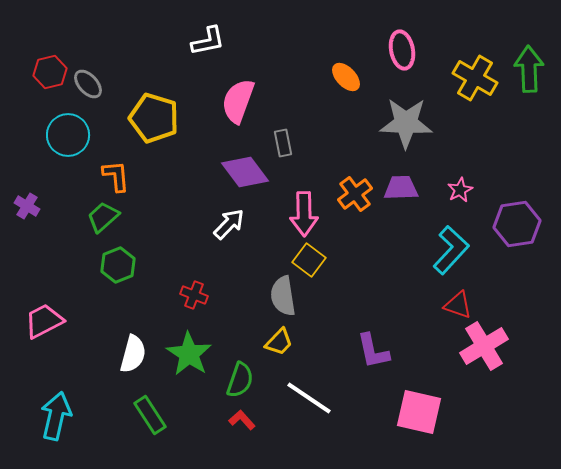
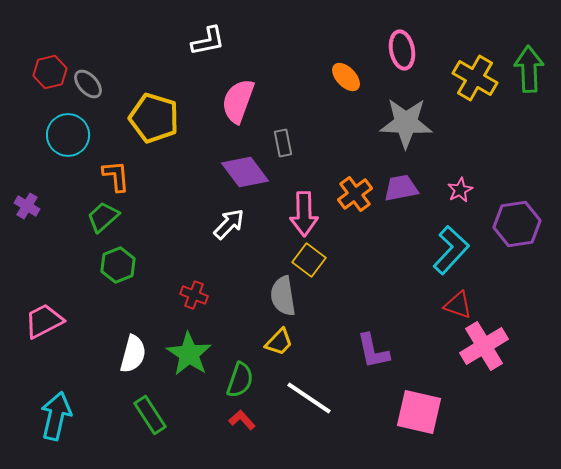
purple trapezoid: rotated 9 degrees counterclockwise
